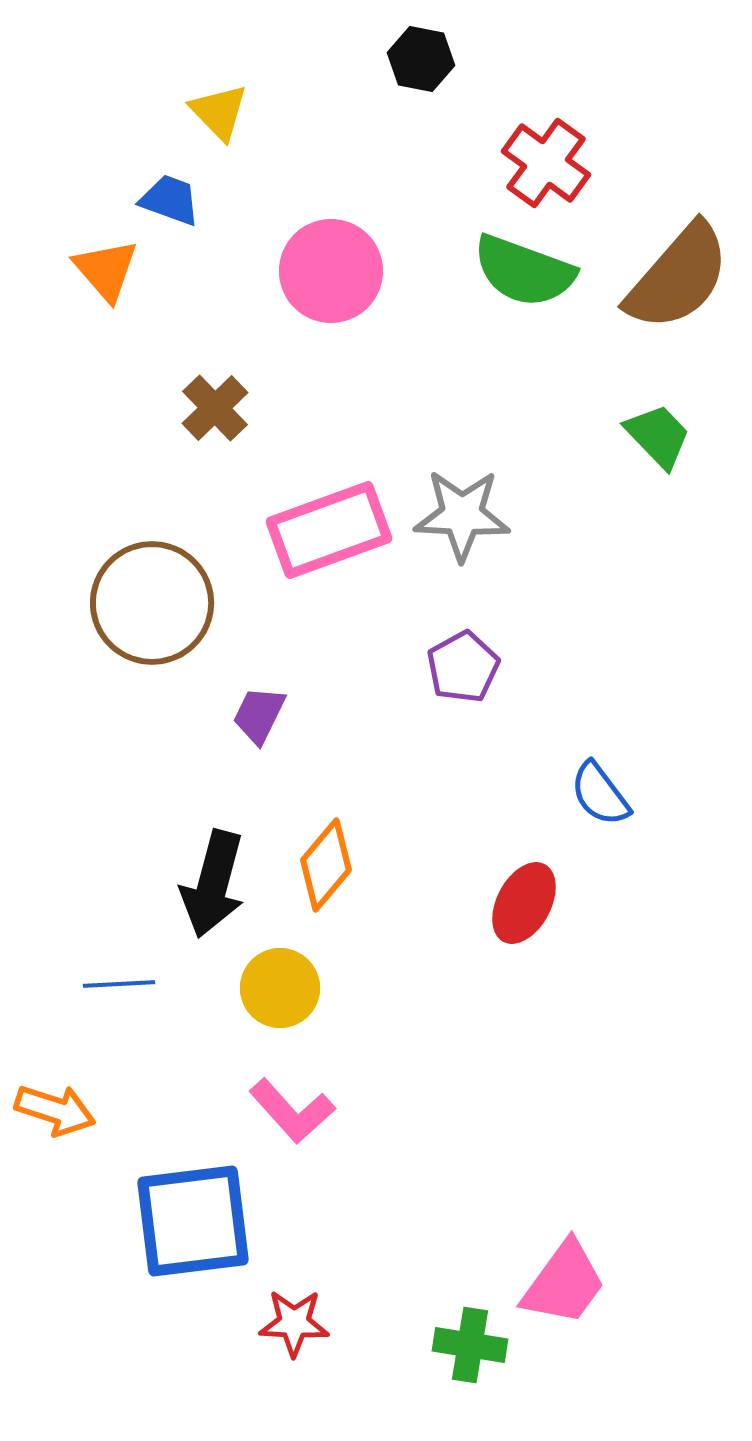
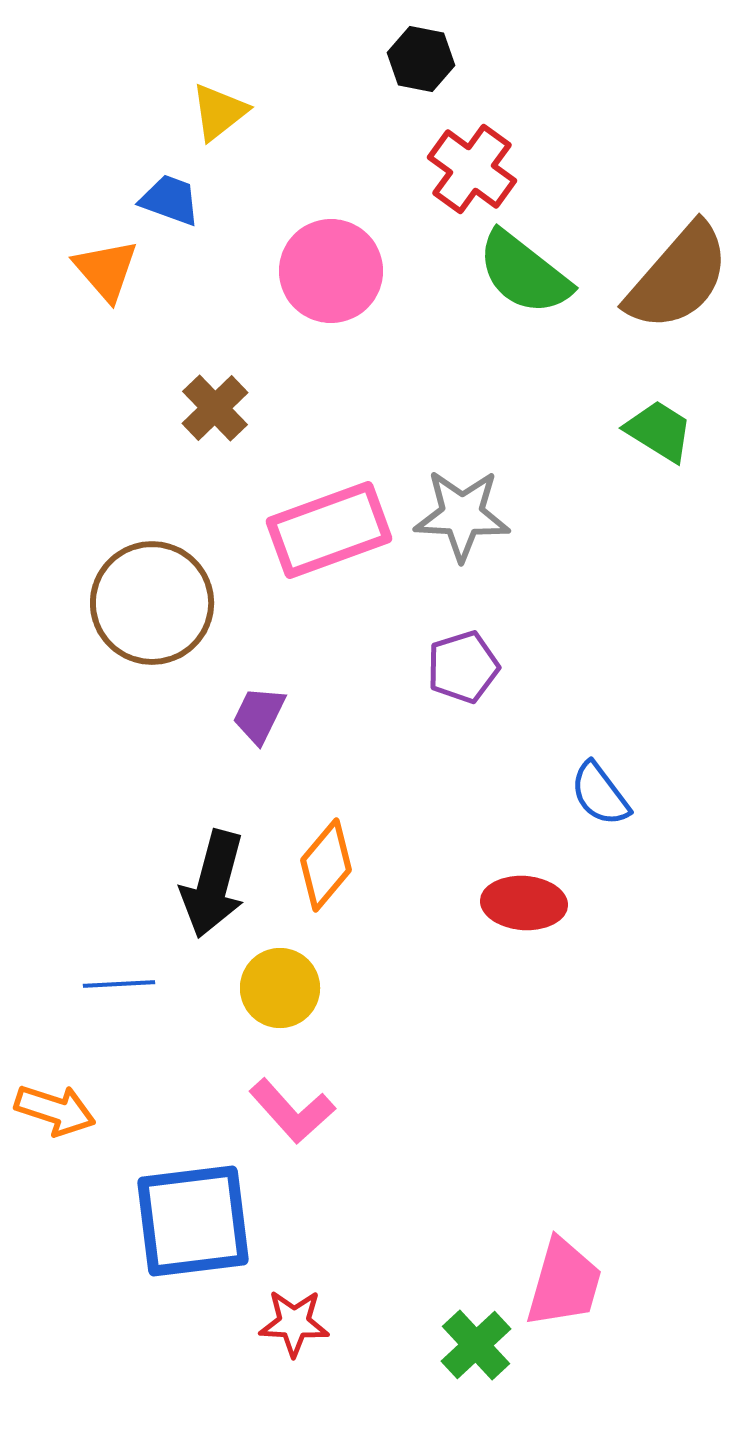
yellow triangle: rotated 36 degrees clockwise
red cross: moved 74 px left, 6 px down
green semicircle: moved 2 px down; rotated 18 degrees clockwise
green trapezoid: moved 1 px right, 5 px up; rotated 14 degrees counterclockwise
purple pentagon: rotated 12 degrees clockwise
red ellipse: rotated 66 degrees clockwise
pink trapezoid: rotated 20 degrees counterclockwise
green cross: moved 6 px right; rotated 38 degrees clockwise
